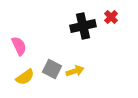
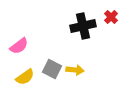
pink semicircle: rotated 78 degrees clockwise
yellow arrow: moved 1 px up; rotated 24 degrees clockwise
